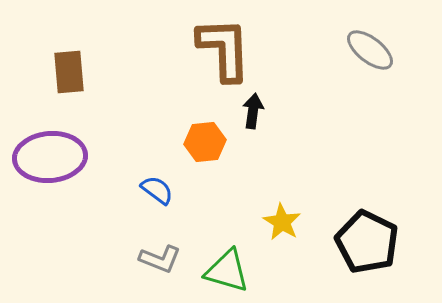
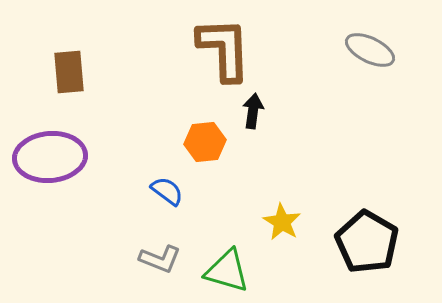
gray ellipse: rotated 12 degrees counterclockwise
blue semicircle: moved 10 px right, 1 px down
black pentagon: rotated 4 degrees clockwise
